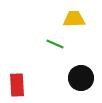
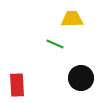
yellow trapezoid: moved 2 px left
